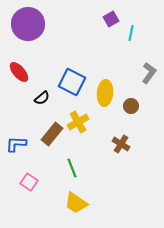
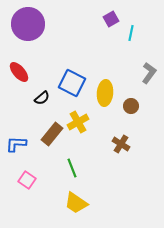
blue square: moved 1 px down
pink square: moved 2 px left, 2 px up
